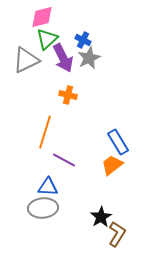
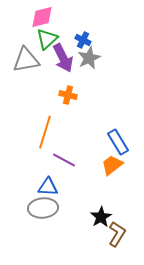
gray triangle: rotated 16 degrees clockwise
